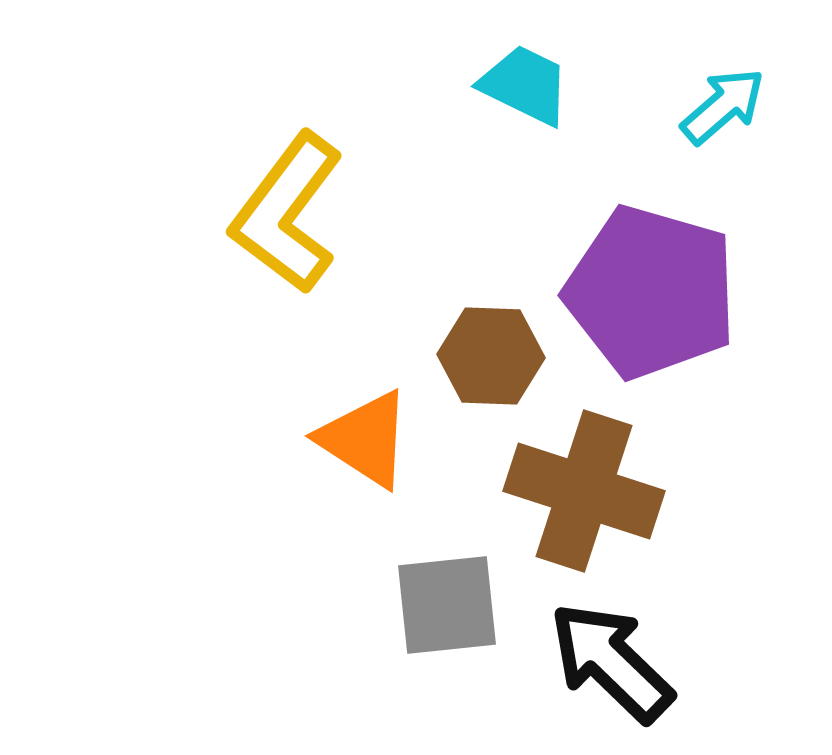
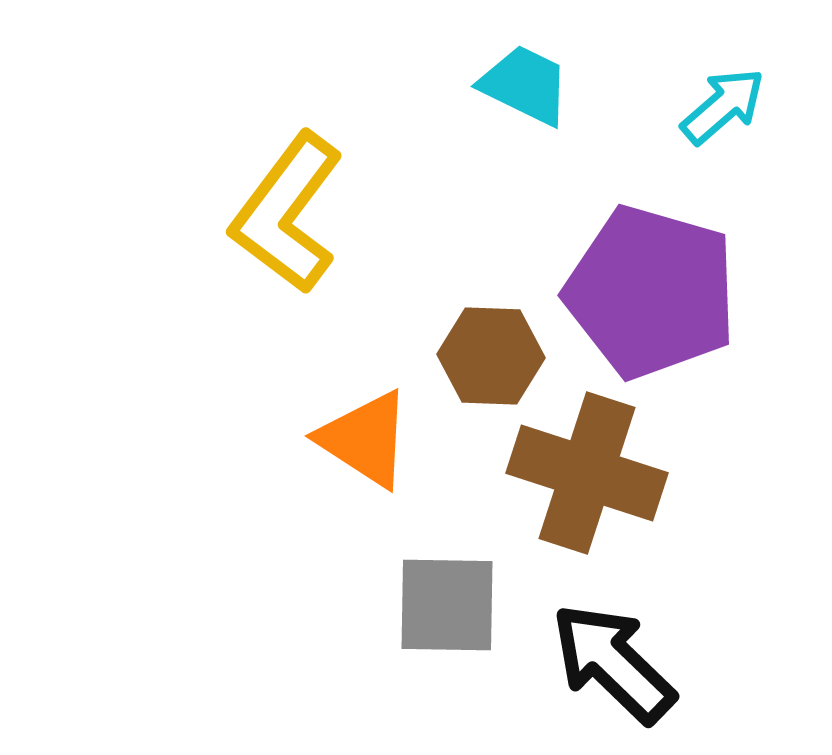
brown cross: moved 3 px right, 18 px up
gray square: rotated 7 degrees clockwise
black arrow: moved 2 px right, 1 px down
